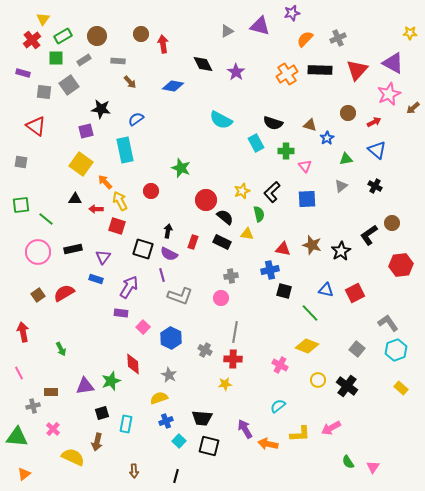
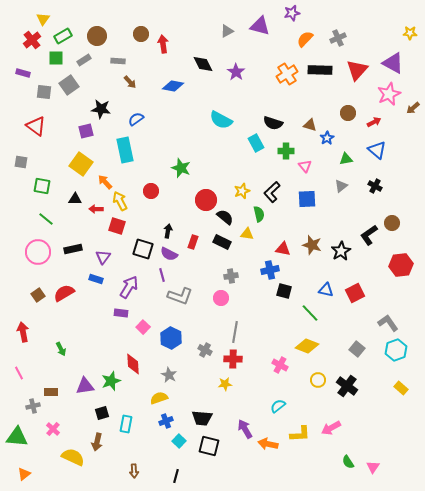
green square at (21, 205): moved 21 px right, 19 px up; rotated 18 degrees clockwise
